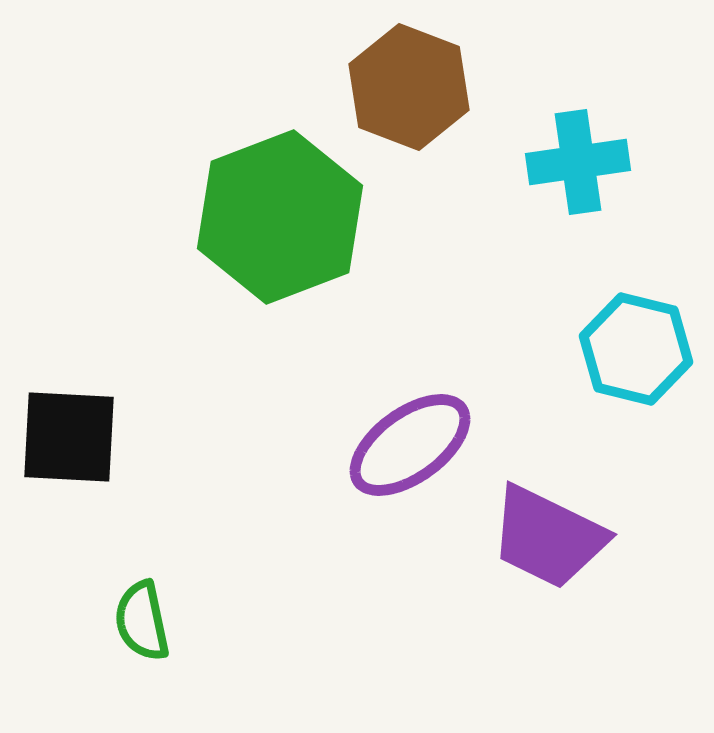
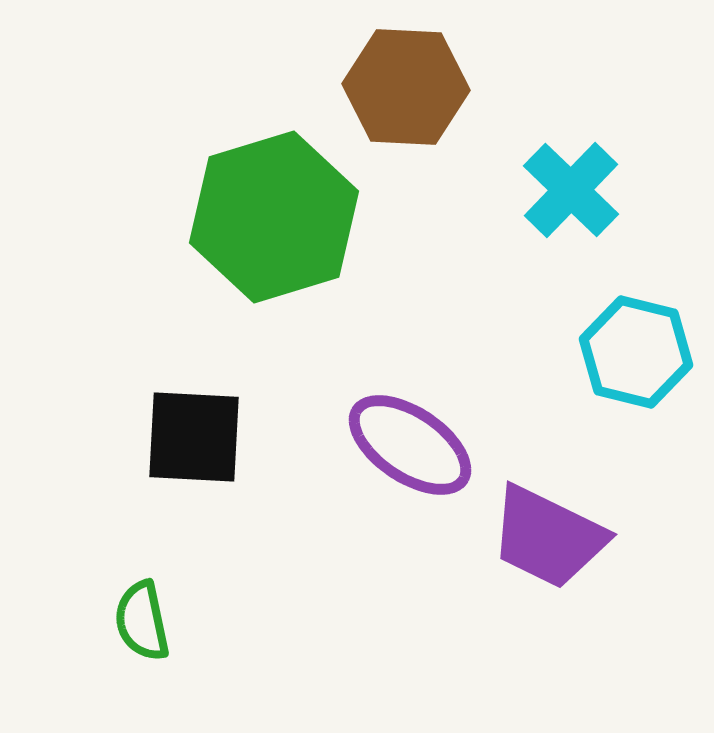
brown hexagon: moved 3 px left; rotated 18 degrees counterclockwise
cyan cross: moved 7 px left, 28 px down; rotated 38 degrees counterclockwise
green hexagon: moved 6 px left; rotated 4 degrees clockwise
cyan hexagon: moved 3 px down
black square: moved 125 px right
purple ellipse: rotated 70 degrees clockwise
